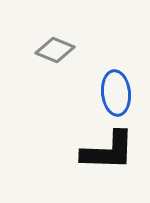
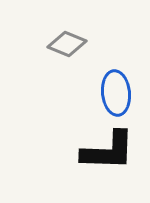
gray diamond: moved 12 px right, 6 px up
